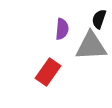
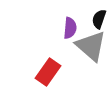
purple semicircle: moved 8 px right, 1 px up
gray triangle: rotated 44 degrees clockwise
